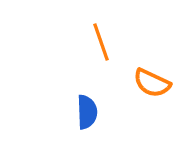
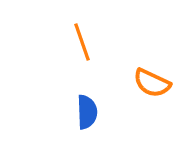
orange line: moved 19 px left
